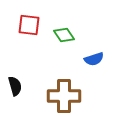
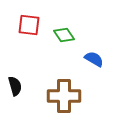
blue semicircle: rotated 132 degrees counterclockwise
